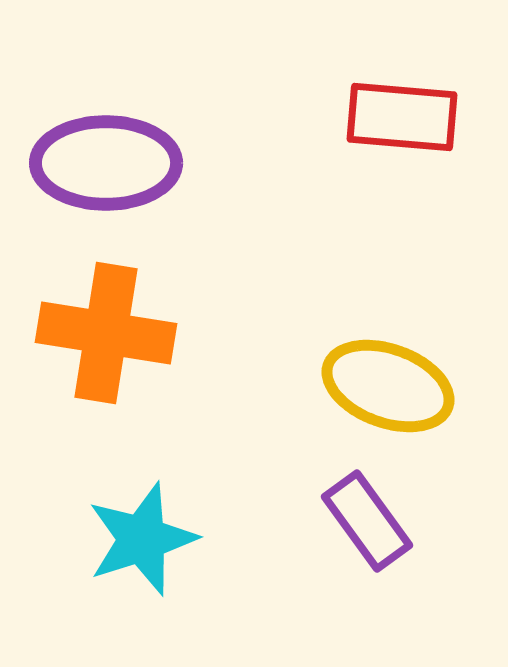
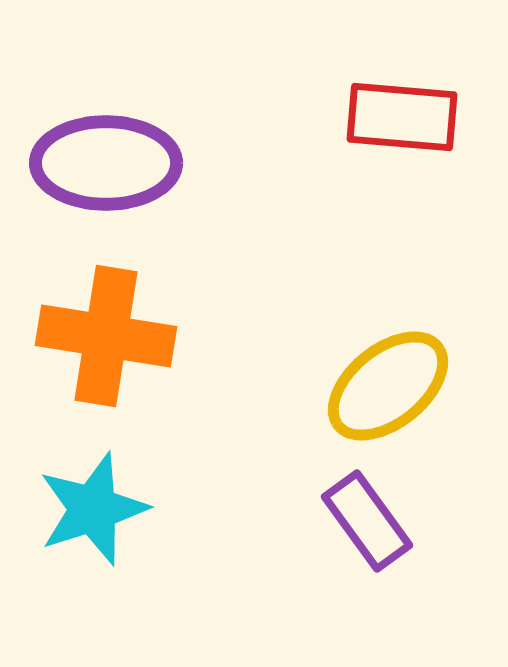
orange cross: moved 3 px down
yellow ellipse: rotated 59 degrees counterclockwise
cyan star: moved 49 px left, 30 px up
